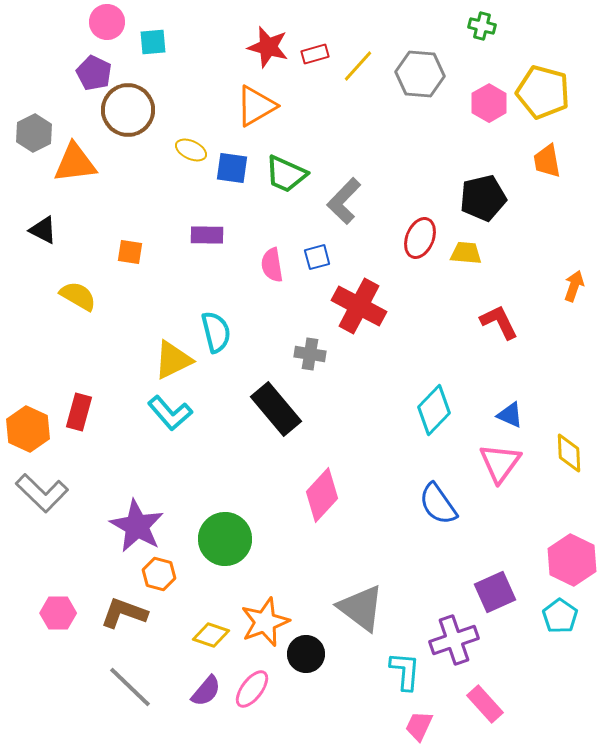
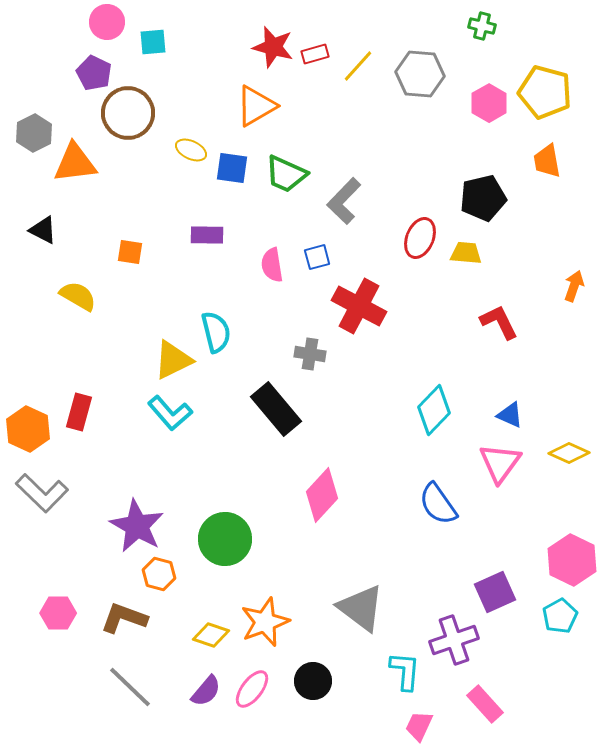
red star at (268, 47): moved 5 px right
yellow pentagon at (543, 92): moved 2 px right
brown circle at (128, 110): moved 3 px down
yellow diamond at (569, 453): rotated 63 degrees counterclockwise
brown L-shape at (124, 613): moved 5 px down
cyan pentagon at (560, 616): rotated 8 degrees clockwise
black circle at (306, 654): moved 7 px right, 27 px down
